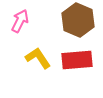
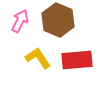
brown hexagon: moved 20 px left
